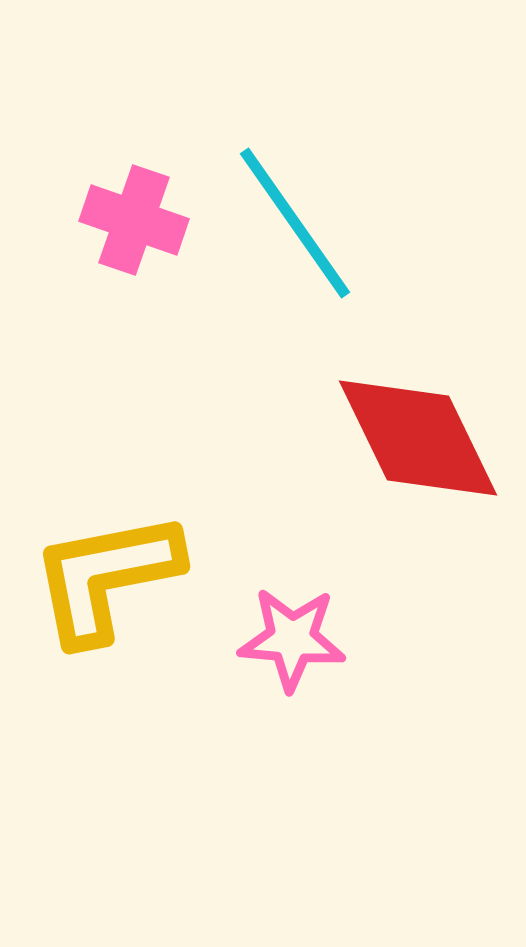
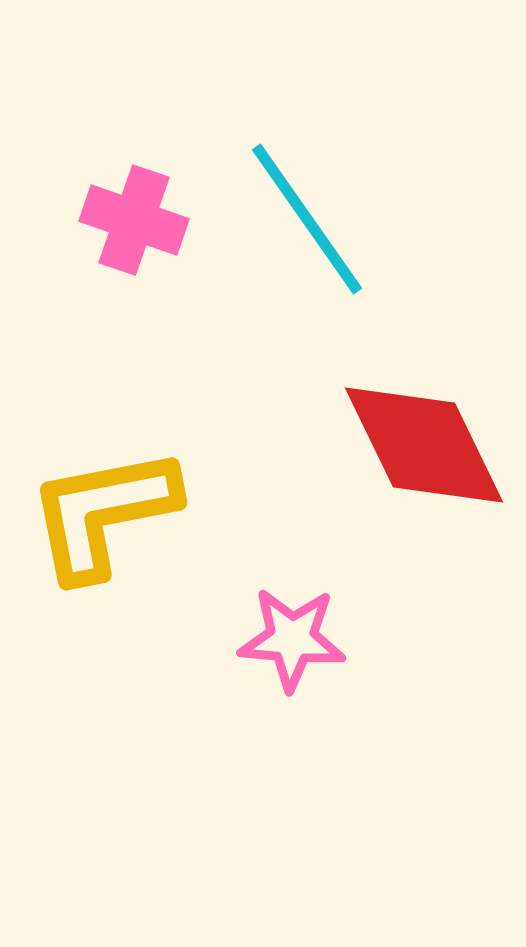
cyan line: moved 12 px right, 4 px up
red diamond: moved 6 px right, 7 px down
yellow L-shape: moved 3 px left, 64 px up
